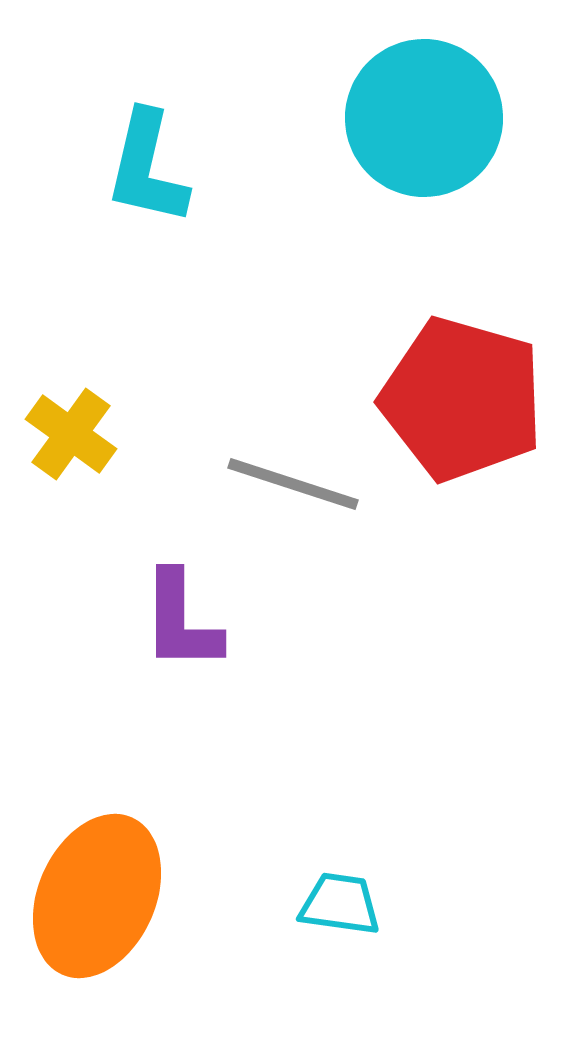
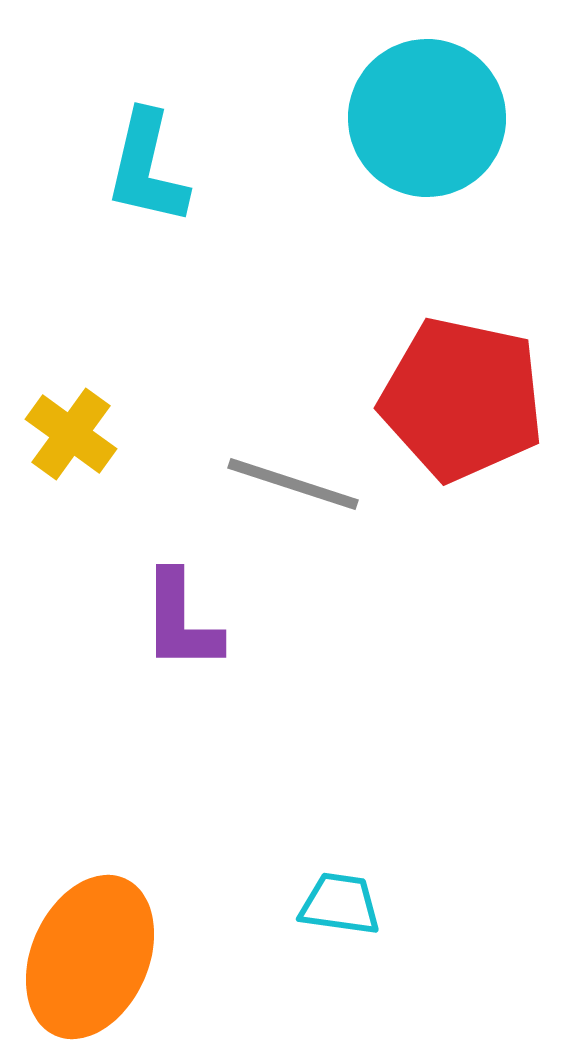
cyan circle: moved 3 px right
red pentagon: rotated 4 degrees counterclockwise
orange ellipse: moved 7 px left, 61 px down
